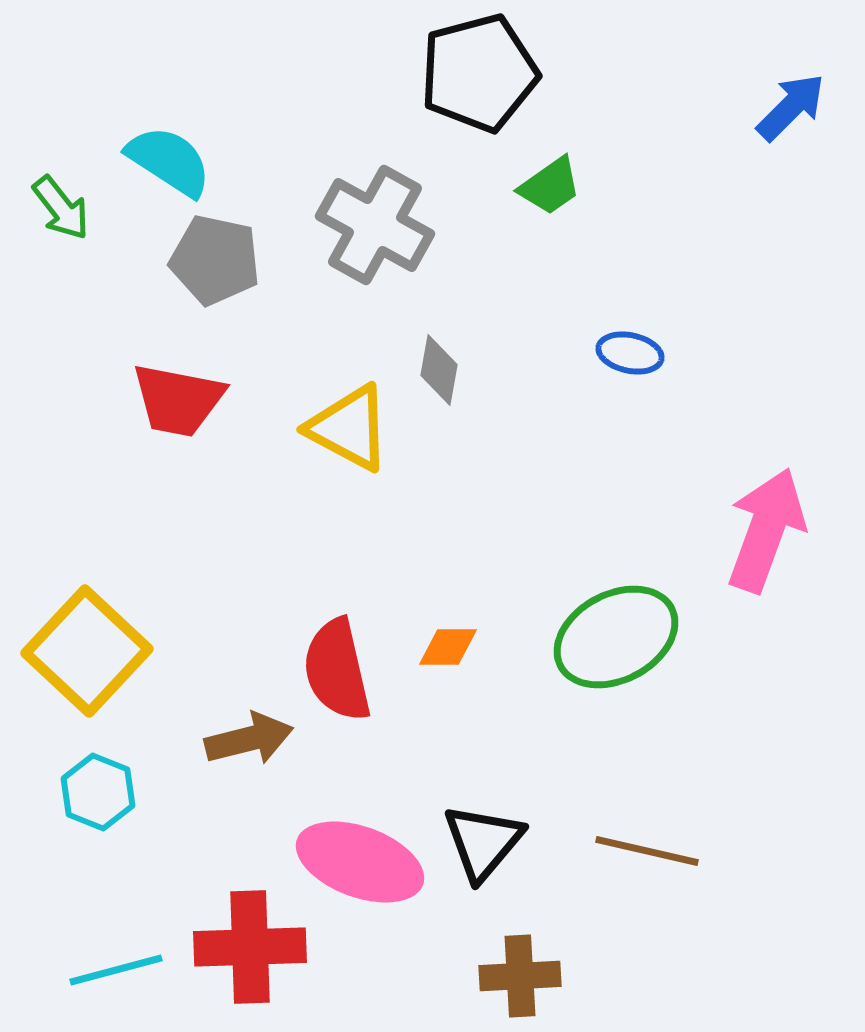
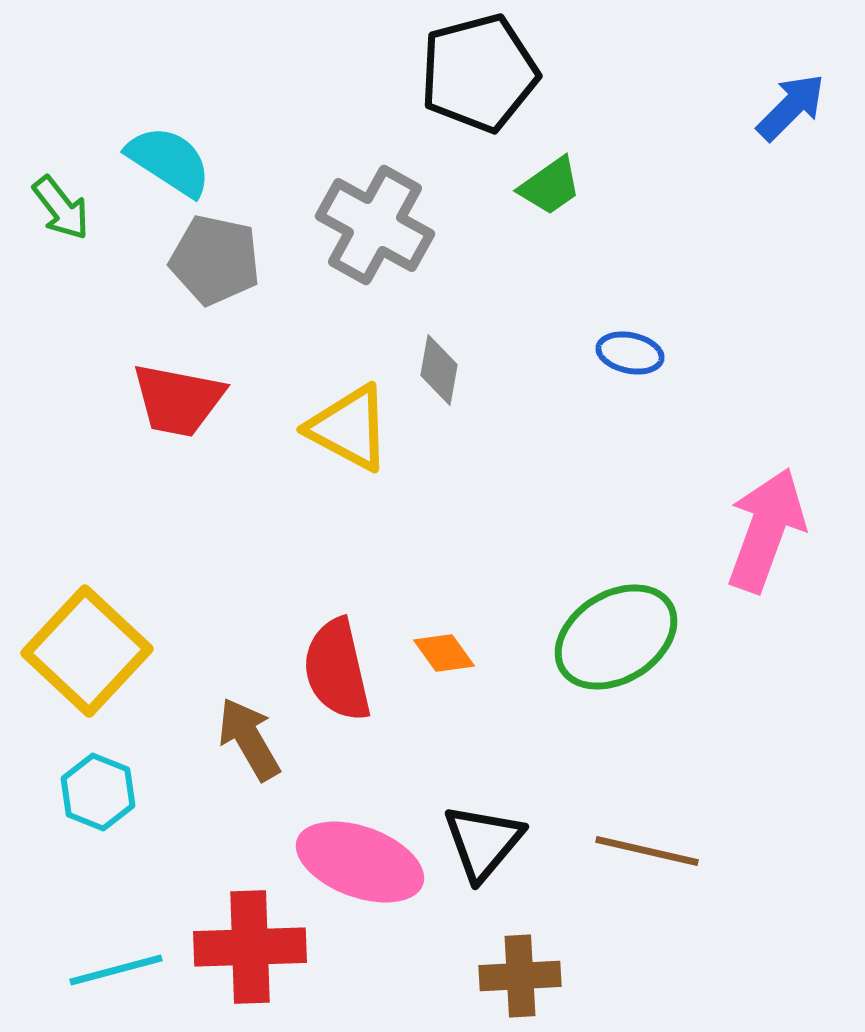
green ellipse: rotated 4 degrees counterclockwise
orange diamond: moved 4 px left, 6 px down; rotated 54 degrees clockwise
brown arrow: rotated 106 degrees counterclockwise
